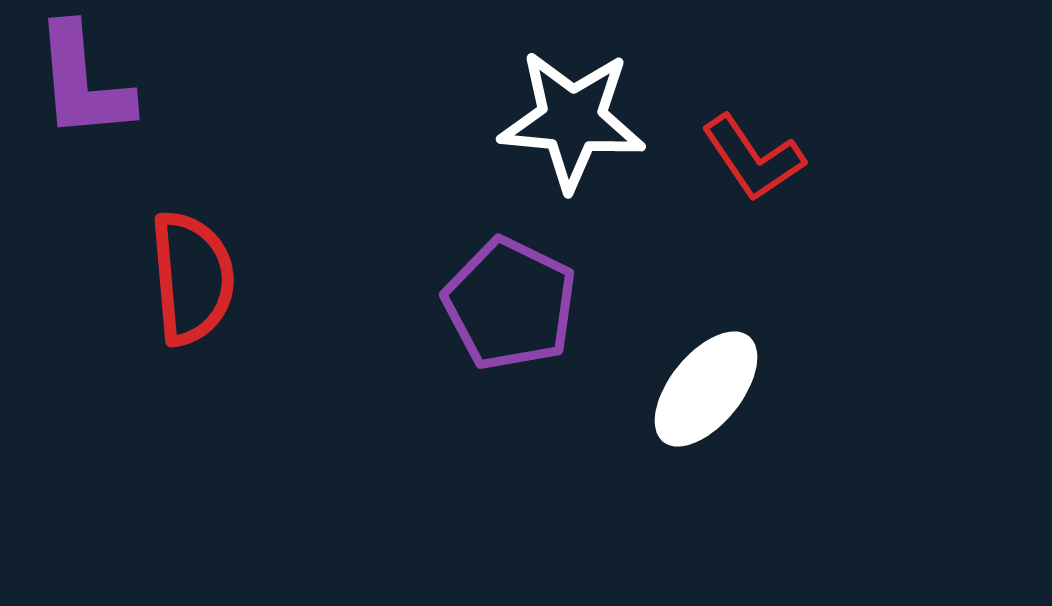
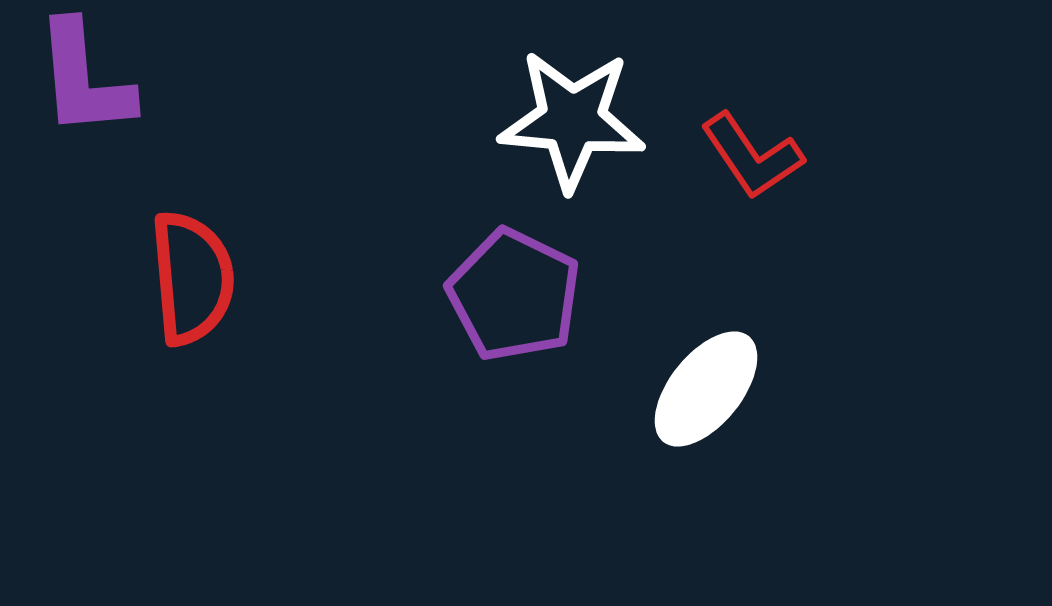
purple L-shape: moved 1 px right, 3 px up
red L-shape: moved 1 px left, 2 px up
purple pentagon: moved 4 px right, 9 px up
